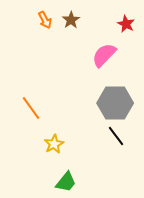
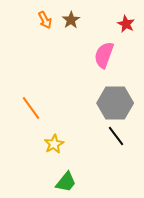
pink semicircle: rotated 24 degrees counterclockwise
